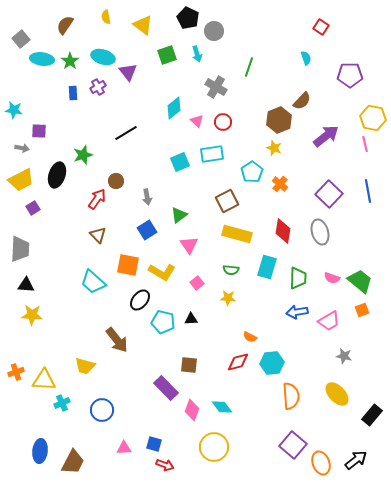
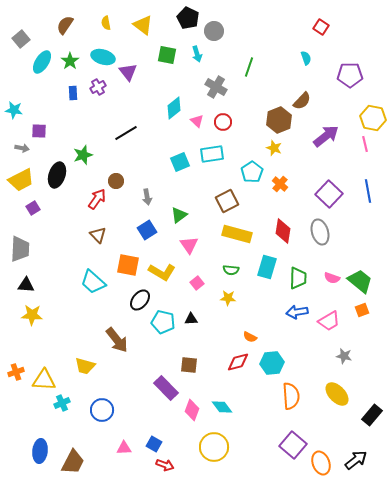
yellow semicircle at (106, 17): moved 6 px down
green square at (167, 55): rotated 30 degrees clockwise
cyan ellipse at (42, 59): moved 3 px down; rotated 65 degrees counterclockwise
blue square at (154, 444): rotated 14 degrees clockwise
